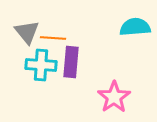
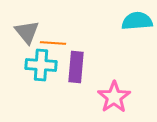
cyan semicircle: moved 2 px right, 6 px up
orange line: moved 5 px down
purple rectangle: moved 5 px right, 5 px down
